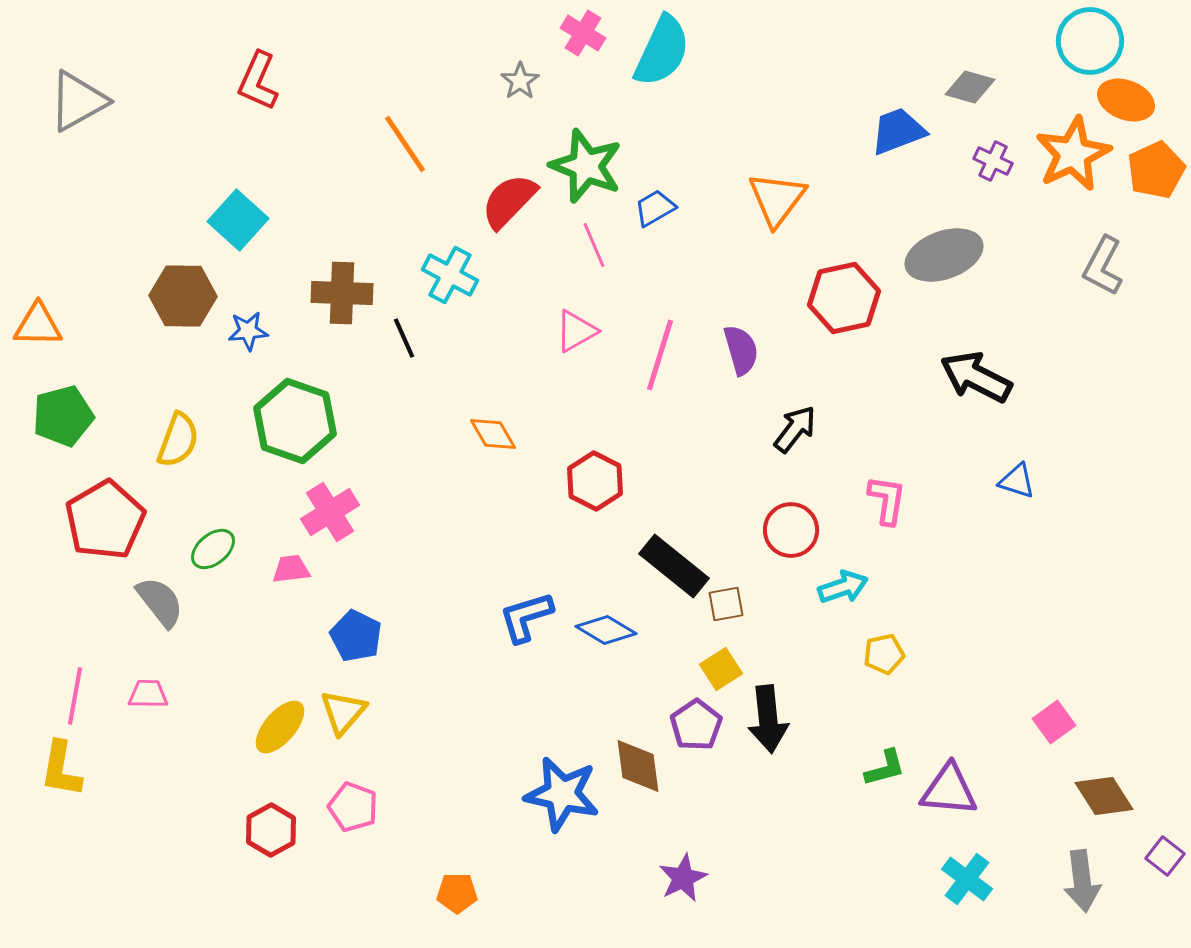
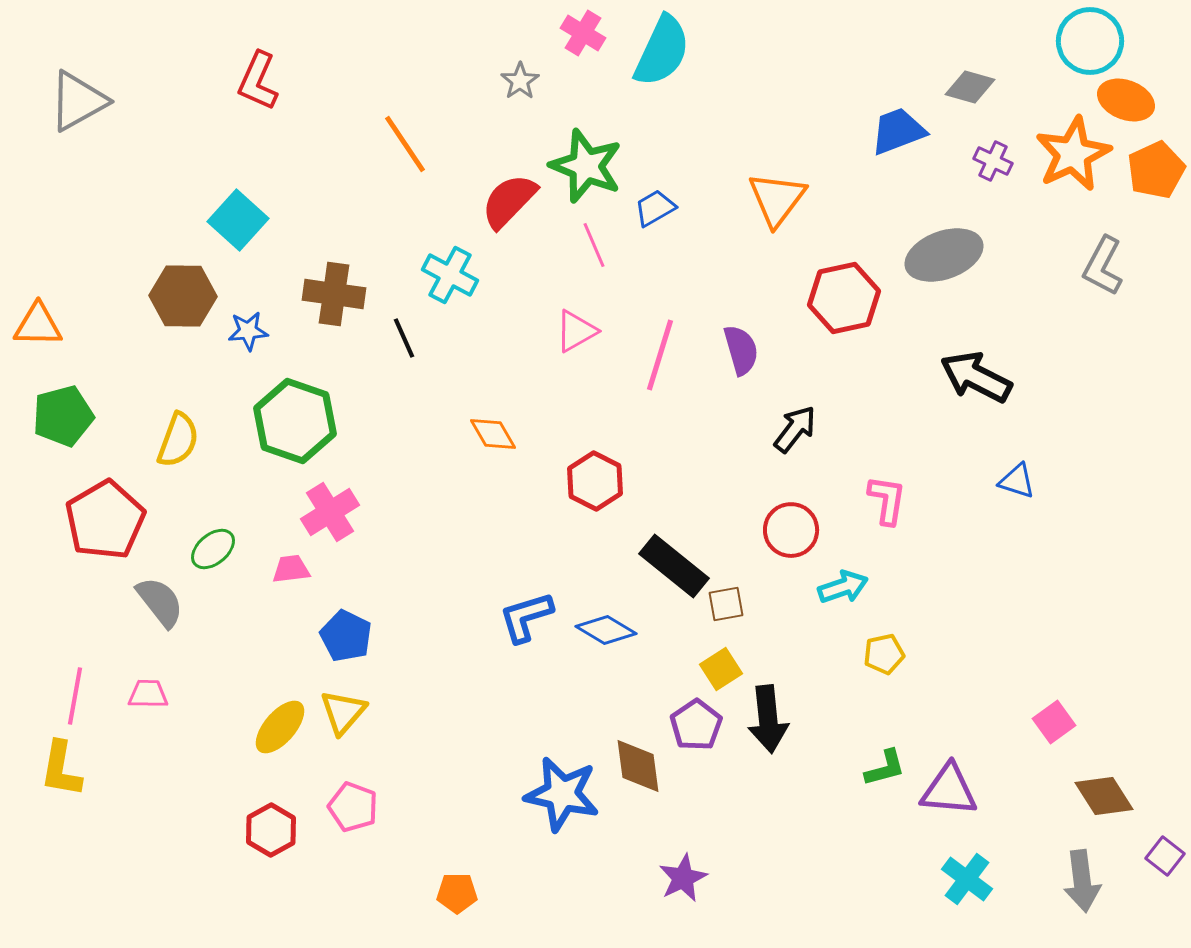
brown cross at (342, 293): moved 8 px left, 1 px down; rotated 6 degrees clockwise
blue pentagon at (356, 636): moved 10 px left
